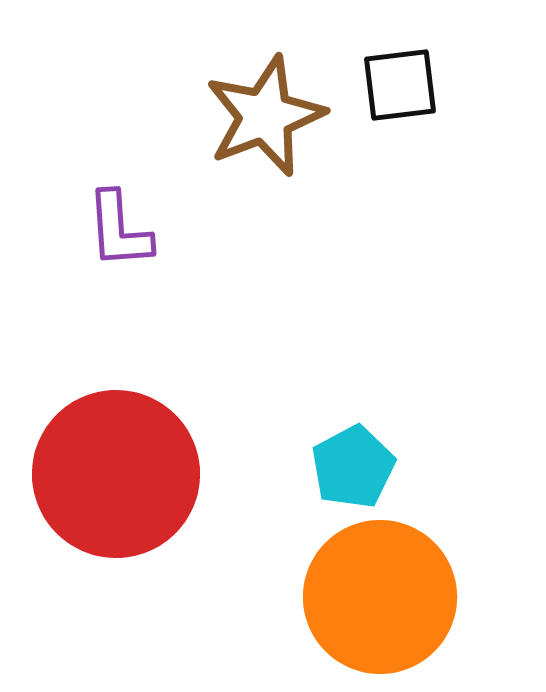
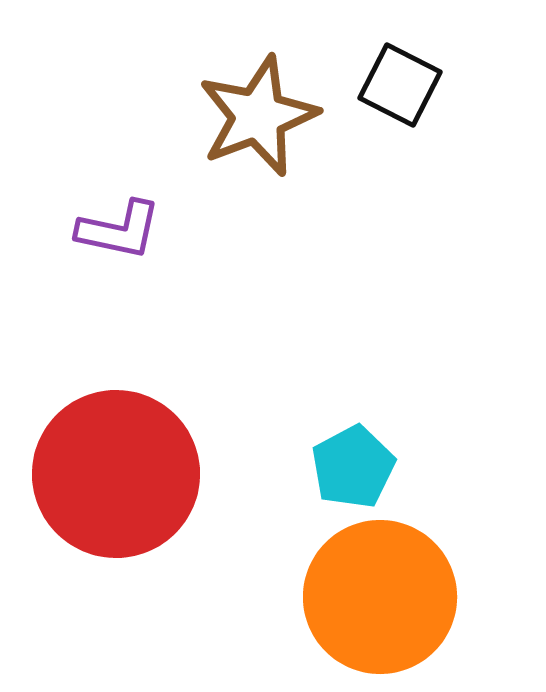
black square: rotated 34 degrees clockwise
brown star: moved 7 px left
purple L-shape: rotated 74 degrees counterclockwise
